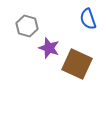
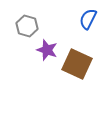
blue semicircle: rotated 45 degrees clockwise
purple star: moved 2 px left, 2 px down
